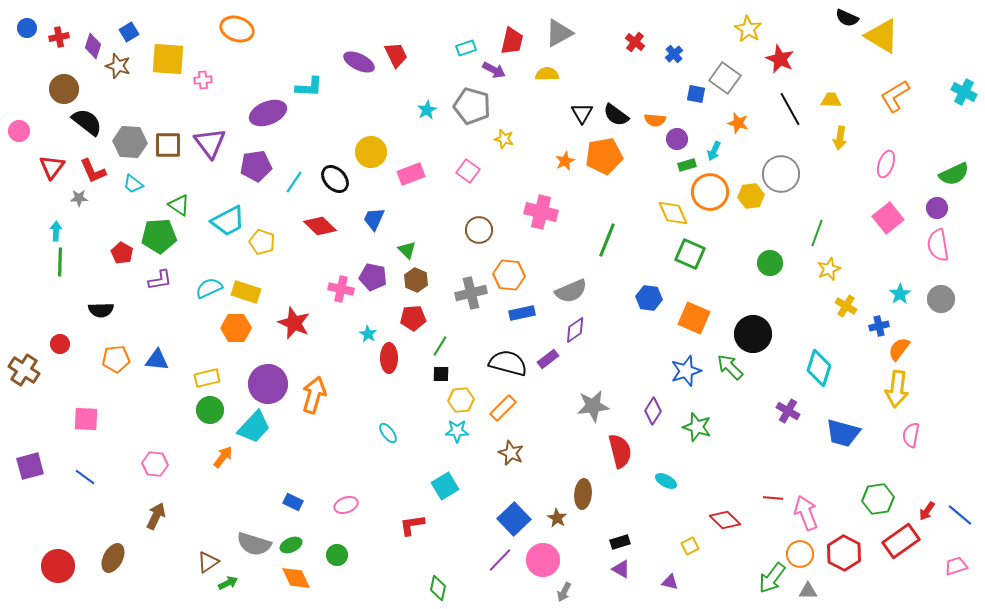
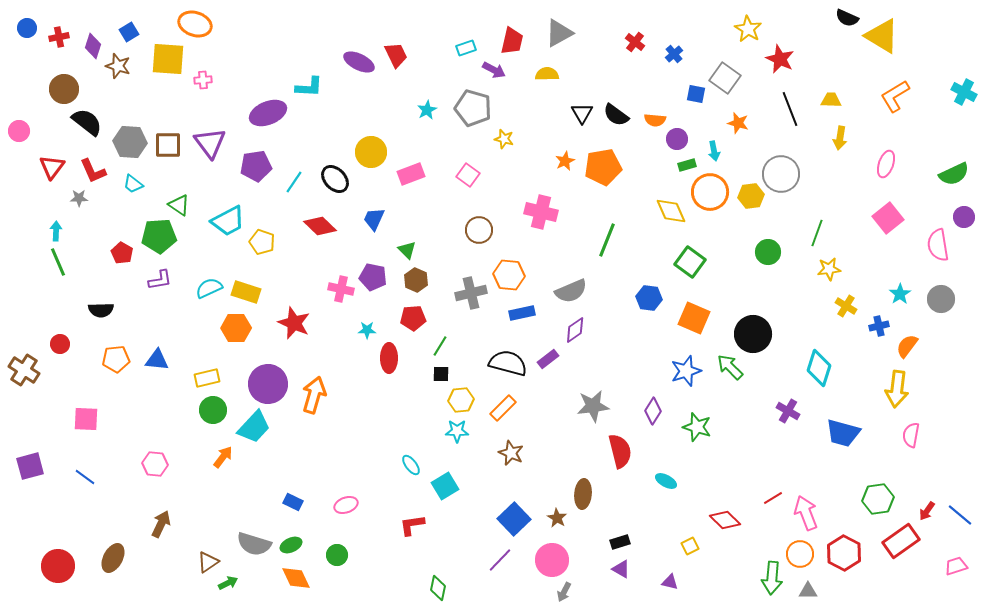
orange ellipse at (237, 29): moved 42 px left, 5 px up
gray pentagon at (472, 106): moved 1 px right, 2 px down
black line at (790, 109): rotated 8 degrees clockwise
cyan arrow at (714, 151): rotated 36 degrees counterclockwise
orange pentagon at (604, 156): moved 1 px left, 11 px down
pink square at (468, 171): moved 4 px down
purple circle at (937, 208): moved 27 px right, 9 px down
yellow diamond at (673, 213): moved 2 px left, 2 px up
green square at (690, 254): moved 8 px down; rotated 12 degrees clockwise
green line at (60, 262): moved 2 px left; rotated 24 degrees counterclockwise
green circle at (770, 263): moved 2 px left, 11 px up
yellow star at (829, 269): rotated 15 degrees clockwise
cyan star at (368, 334): moved 1 px left, 4 px up; rotated 30 degrees counterclockwise
orange semicircle at (899, 349): moved 8 px right, 3 px up
green circle at (210, 410): moved 3 px right
cyan ellipse at (388, 433): moved 23 px right, 32 px down
red line at (773, 498): rotated 36 degrees counterclockwise
brown arrow at (156, 516): moved 5 px right, 8 px down
pink circle at (543, 560): moved 9 px right
green arrow at (772, 578): rotated 32 degrees counterclockwise
